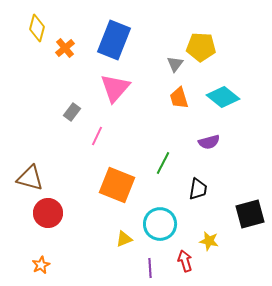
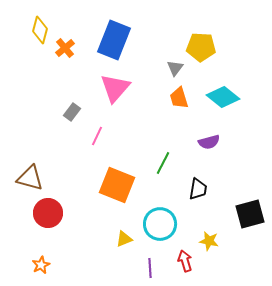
yellow diamond: moved 3 px right, 2 px down
gray triangle: moved 4 px down
